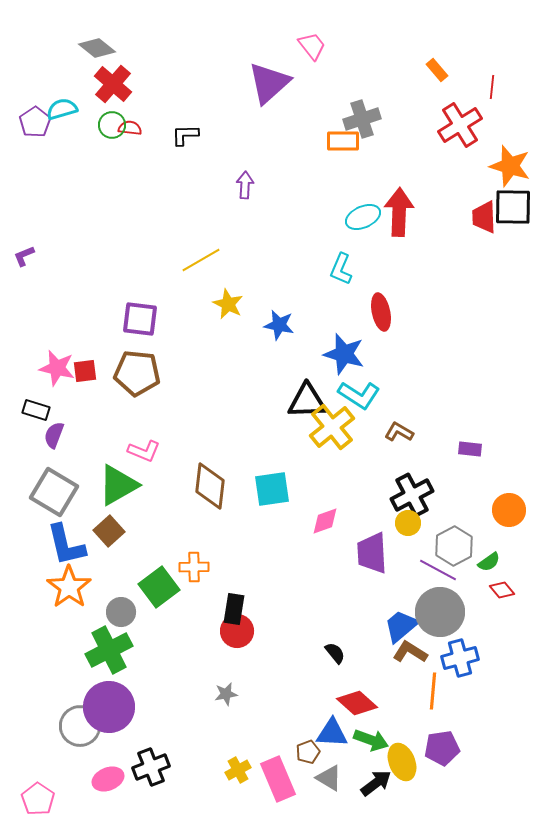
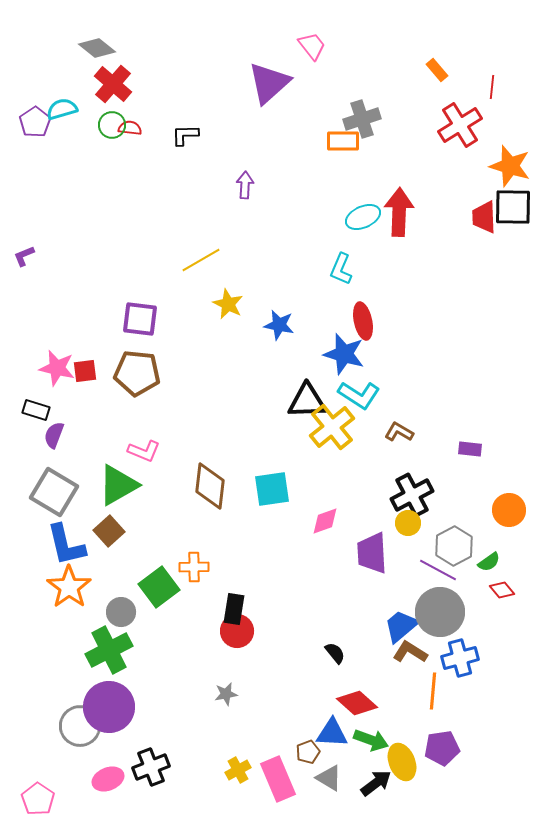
red ellipse at (381, 312): moved 18 px left, 9 px down
